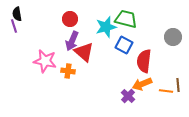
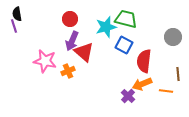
orange cross: rotated 32 degrees counterclockwise
brown line: moved 11 px up
